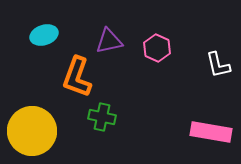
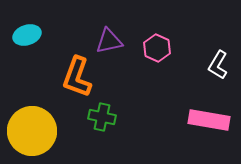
cyan ellipse: moved 17 px left
white L-shape: rotated 44 degrees clockwise
pink rectangle: moved 2 px left, 12 px up
